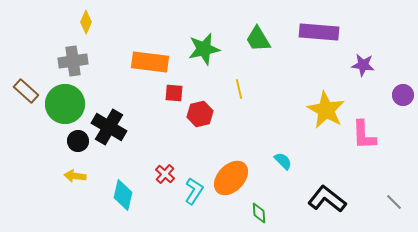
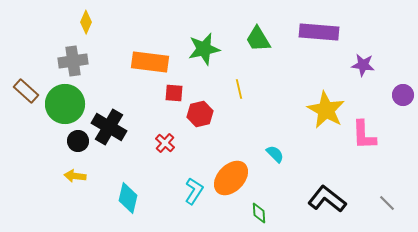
cyan semicircle: moved 8 px left, 7 px up
red cross: moved 31 px up
cyan diamond: moved 5 px right, 3 px down
gray line: moved 7 px left, 1 px down
